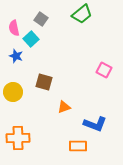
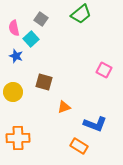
green trapezoid: moved 1 px left
orange rectangle: moved 1 px right; rotated 30 degrees clockwise
